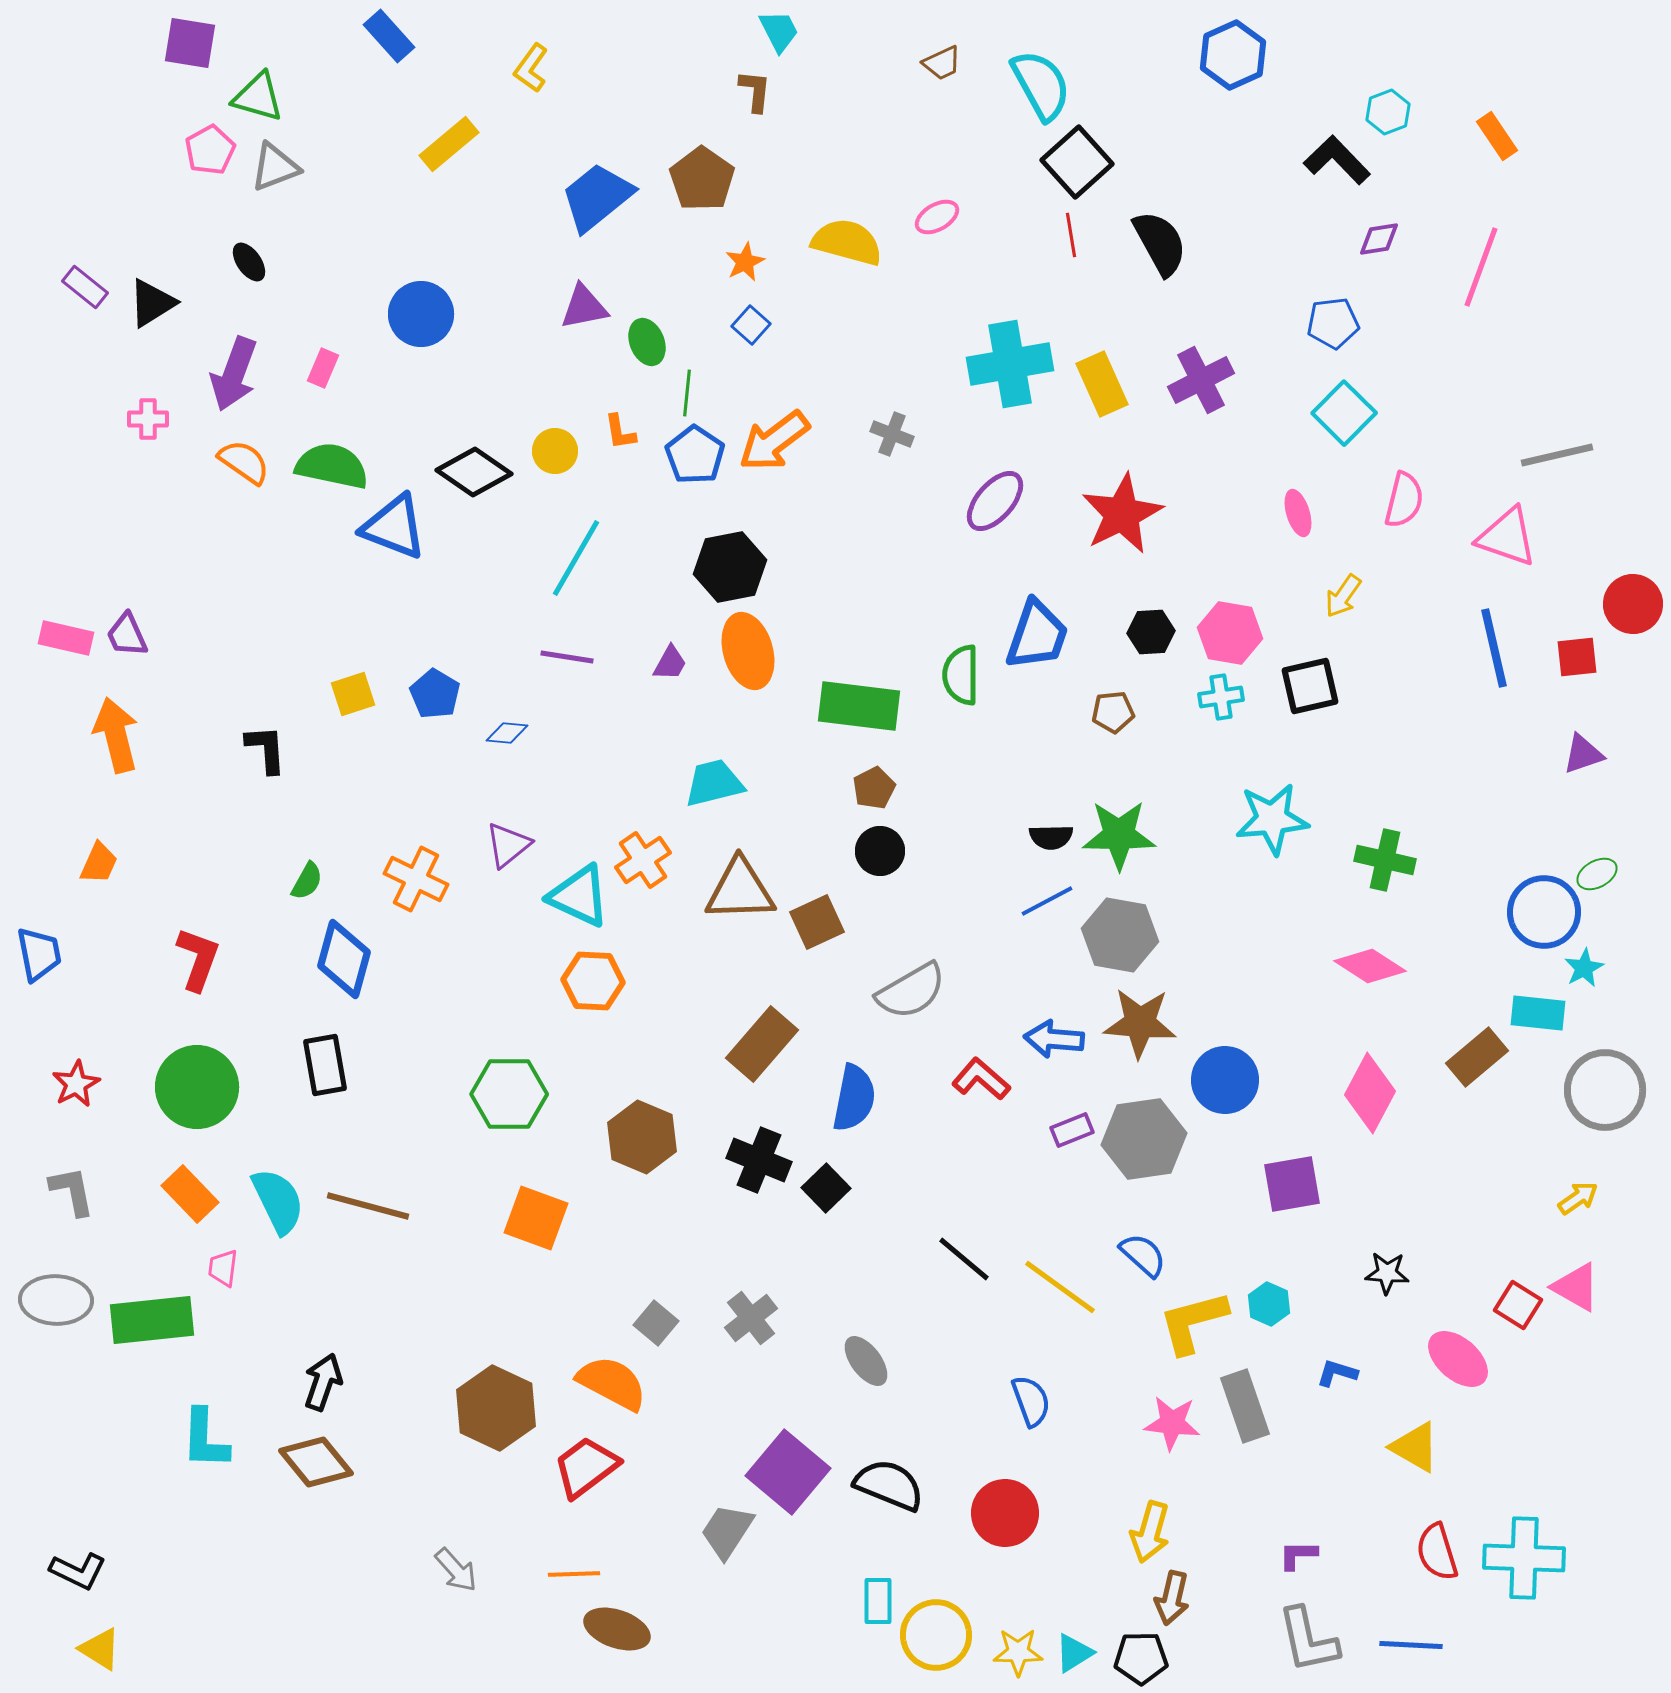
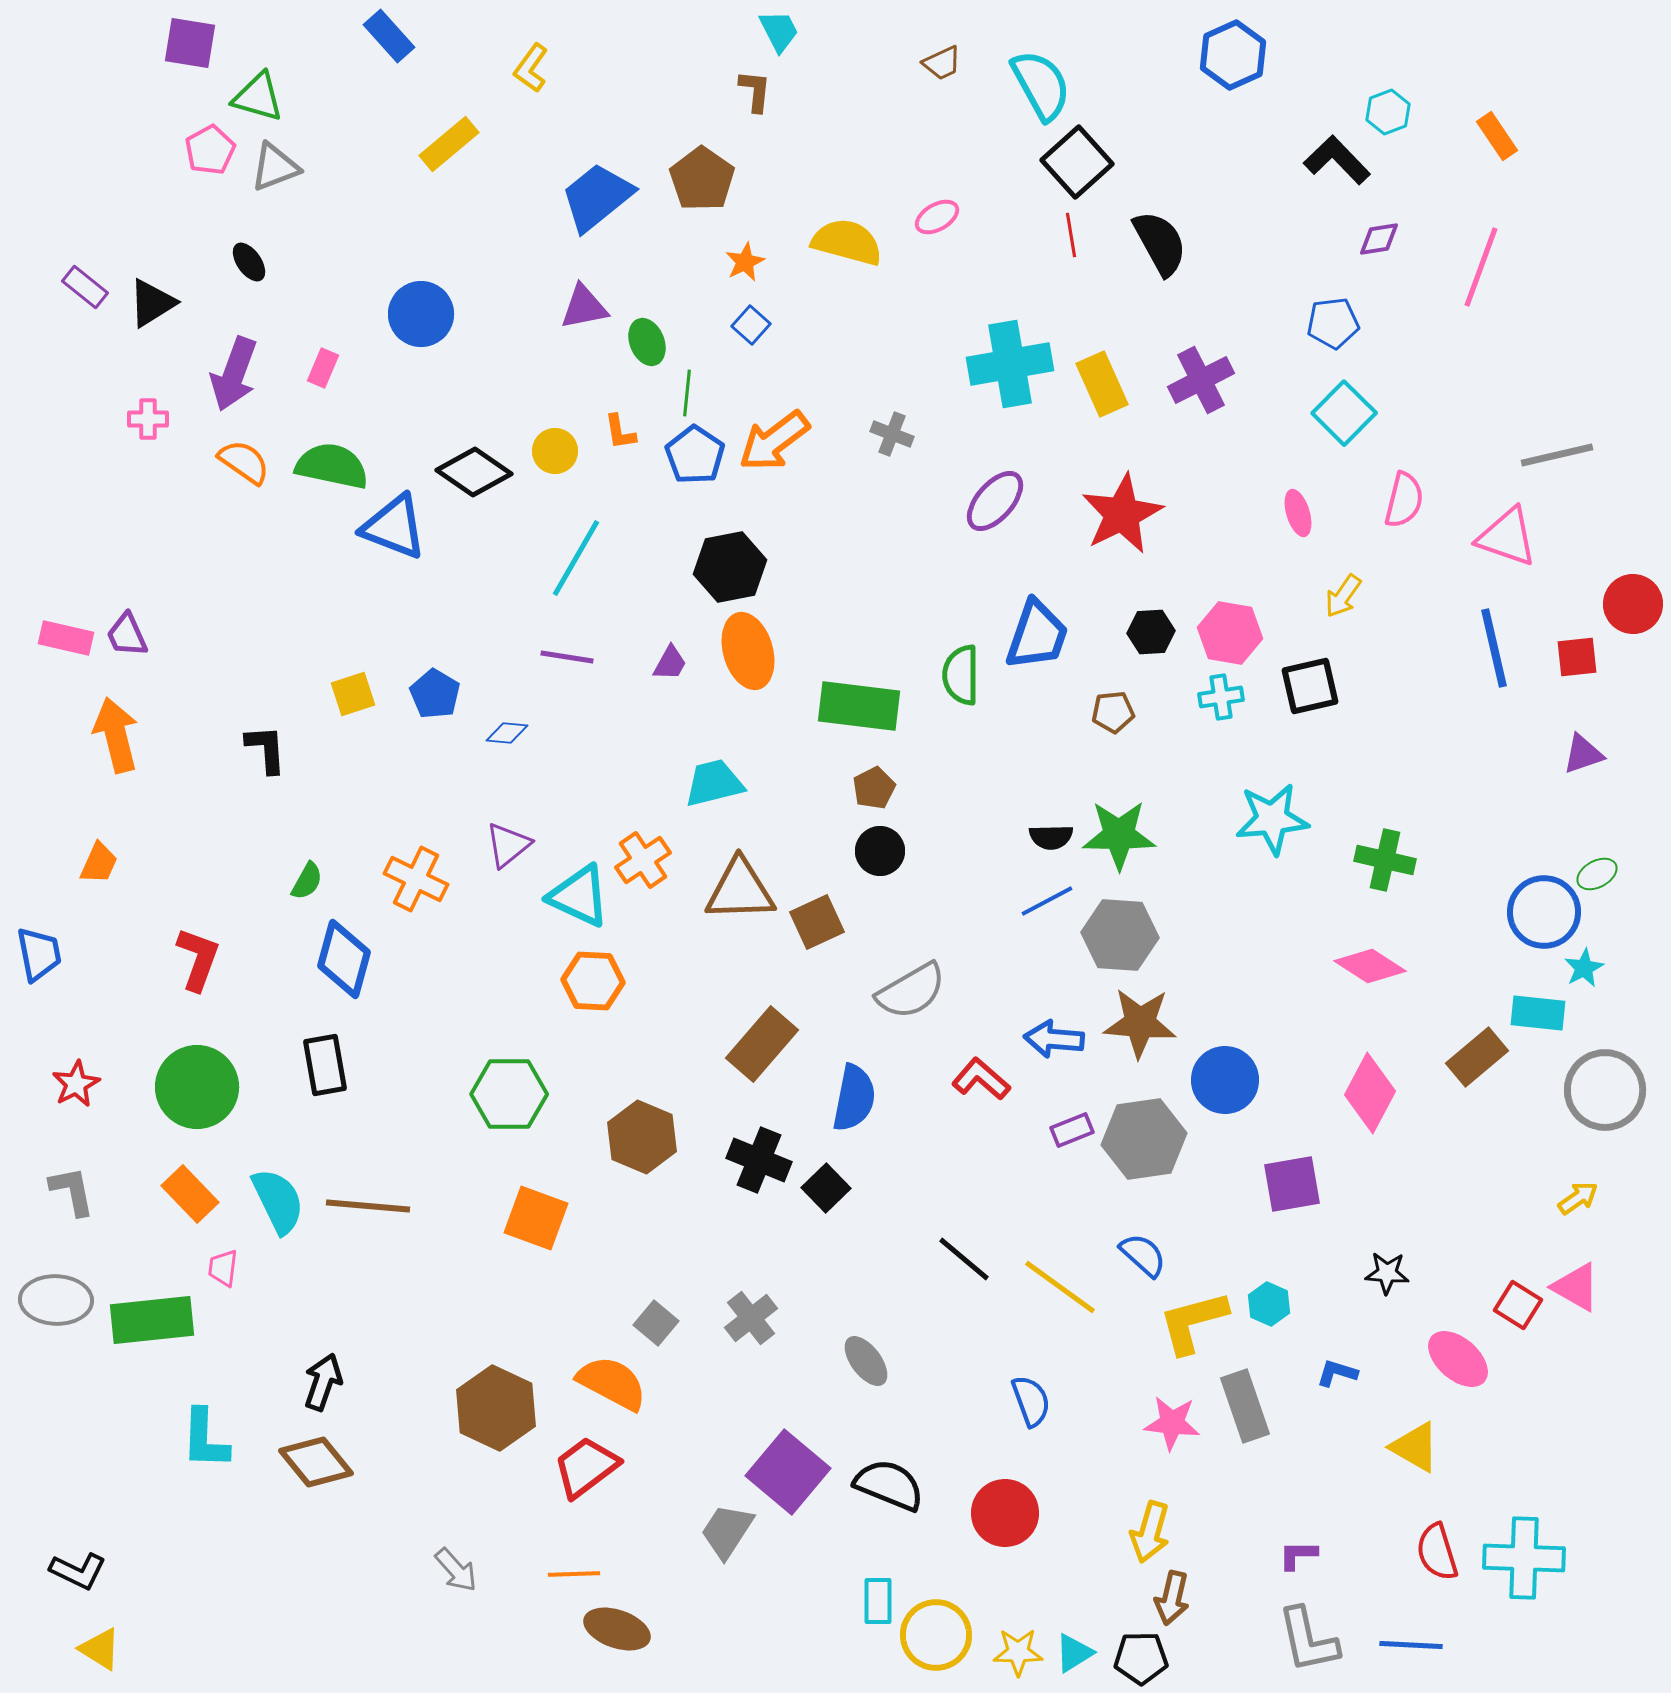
gray hexagon at (1120, 935): rotated 6 degrees counterclockwise
brown line at (368, 1206): rotated 10 degrees counterclockwise
